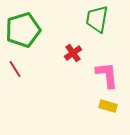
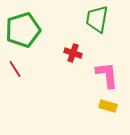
red cross: rotated 36 degrees counterclockwise
